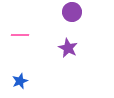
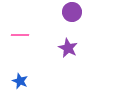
blue star: rotated 28 degrees counterclockwise
